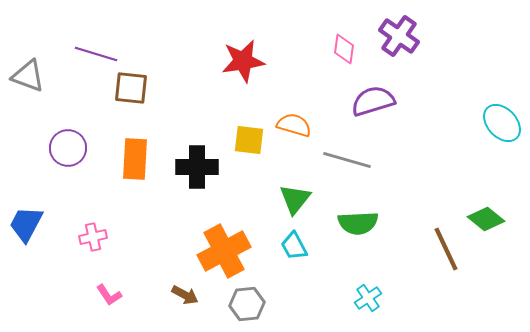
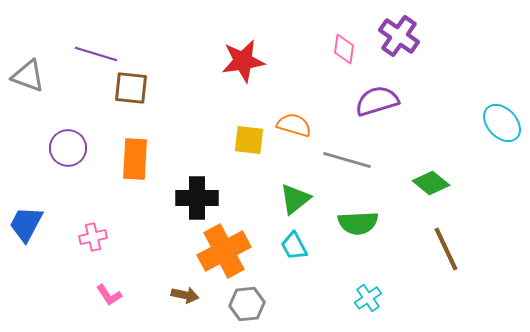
purple semicircle: moved 4 px right
black cross: moved 31 px down
green triangle: rotated 12 degrees clockwise
green diamond: moved 55 px left, 36 px up
brown arrow: rotated 16 degrees counterclockwise
